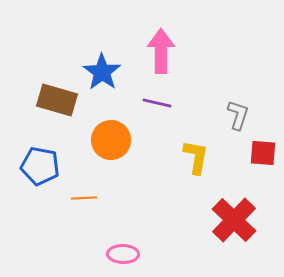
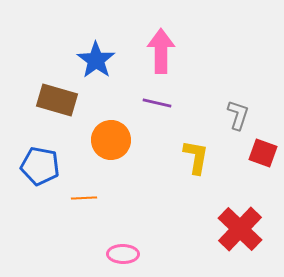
blue star: moved 6 px left, 12 px up
red square: rotated 16 degrees clockwise
red cross: moved 6 px right, 9 px down
